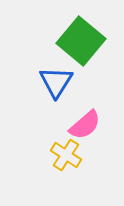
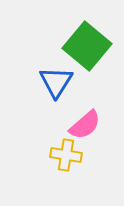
green square: moved 6 px right, 5 px down
yellow cross: rotated 24 degrees counterclockwise
